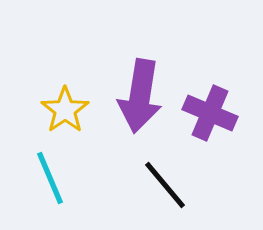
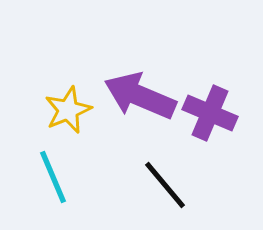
purple arrow: rotated 104 degrees clockwise
yellow star: moved 3 px right; rotated 12 degrees clockwise
cyan line: moved 3 px right, 1 px up
